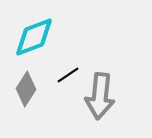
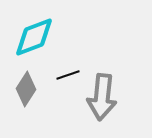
black line: rotated 15 degrees clockwise
gray arrow: moved 2 px right, 1 px down
